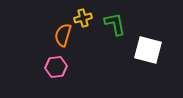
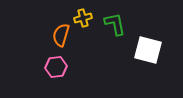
orange semicircle: moved 2 px left
